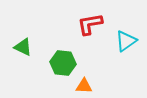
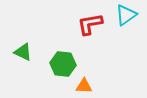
cyan triangle: moved 26 px up
green triangle: moved 5 px down
green hexagon: moved 1 px down
